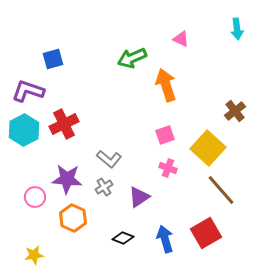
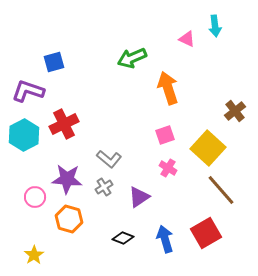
cyan arrow: moved 22 px left, 3 px up
pink triangle: moved 6 px right
blue square: moved 1 px right, 3 px down
orange arrow: moved 2 px right, 3 px down
cyan hexagon: moved 5 px down
pink cross: rotated 12 degrees clockwise
orange hexagon: moved 4 px left, 1 px down; rotated 8 degrees counterclockwise
yellow star: rotated 24 degrees counterclockwise
